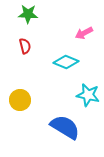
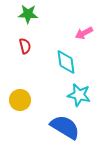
cyan diamond: rotated 60 degrees clockwise
cyan star: moved 9 px left
